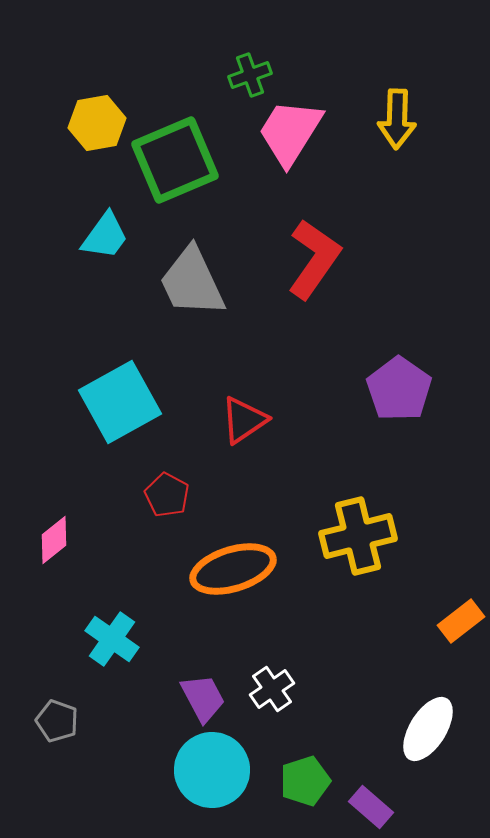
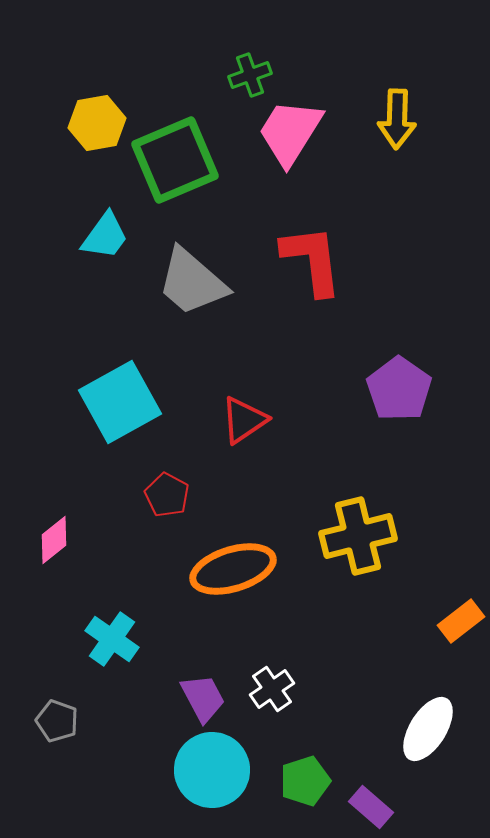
red L-shape: moved 2 px left, 1 px down; rotated 42 degrees counterclockwise
gray trapezoid: rotated 24 degrees counterclockwise
